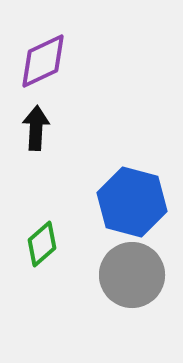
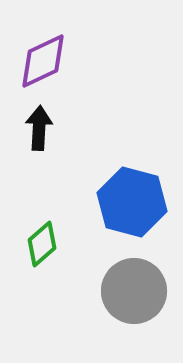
black arrow: moved 3 px right
gray circle: moved 2 px right, 16 px down
